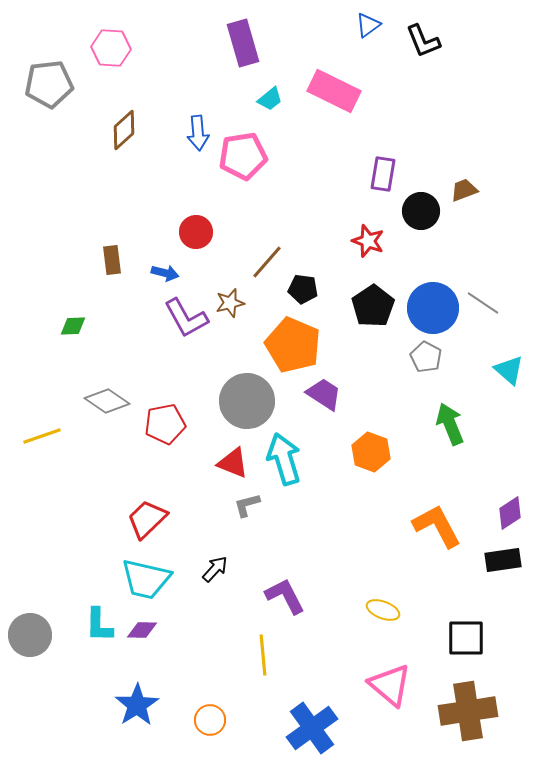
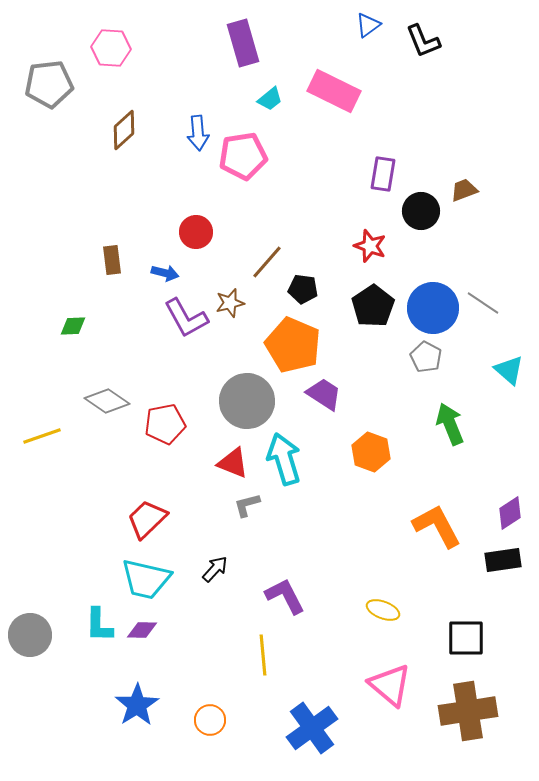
red star at (368, 241): moved 2 px right, 5 px down
